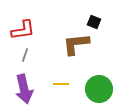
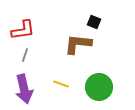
brown L-shape: moved 2 px right; rotated 12 degrees clockwise
yellow line: rotated 21 degrees clockwise
green circle: moved 2 px up
